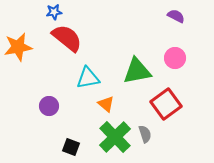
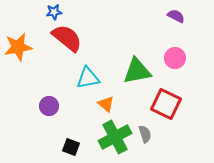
red square: rotated 28 degrees counterclockwise
green cross: rotated 16 degrees clockwise
